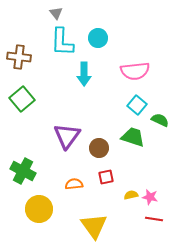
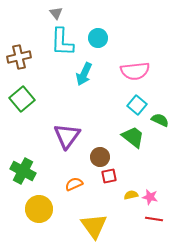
brown cross: rotated 20 degrees counterclockwise
cyan arrow: rotated 25 degrees clockwise
green trapezoid: rotated 20 degrees clockwise
brown circle: moved 1 px right, 9 px down
red square: moved 3 px right, 1 px up
orange semicircle: rotated 18 degrees counterclockwise
